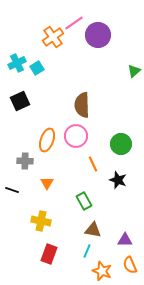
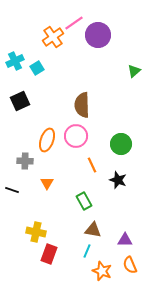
cyan cross: moved 2 px left, 2 px up
orange line: moved 1 px left, 1 px down
yellow cross: moved 5 px left, 11 px down
